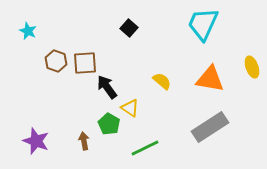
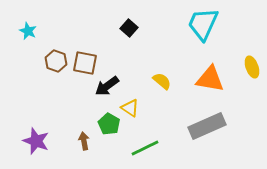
brown square: rotated 15 degrees clockwise
black arrow: moved 1 px up; rotated 90 degrees counterclockwise
gray rectangle: moved 3 px left, 1 px up; rotated 9 degrees clockwise
